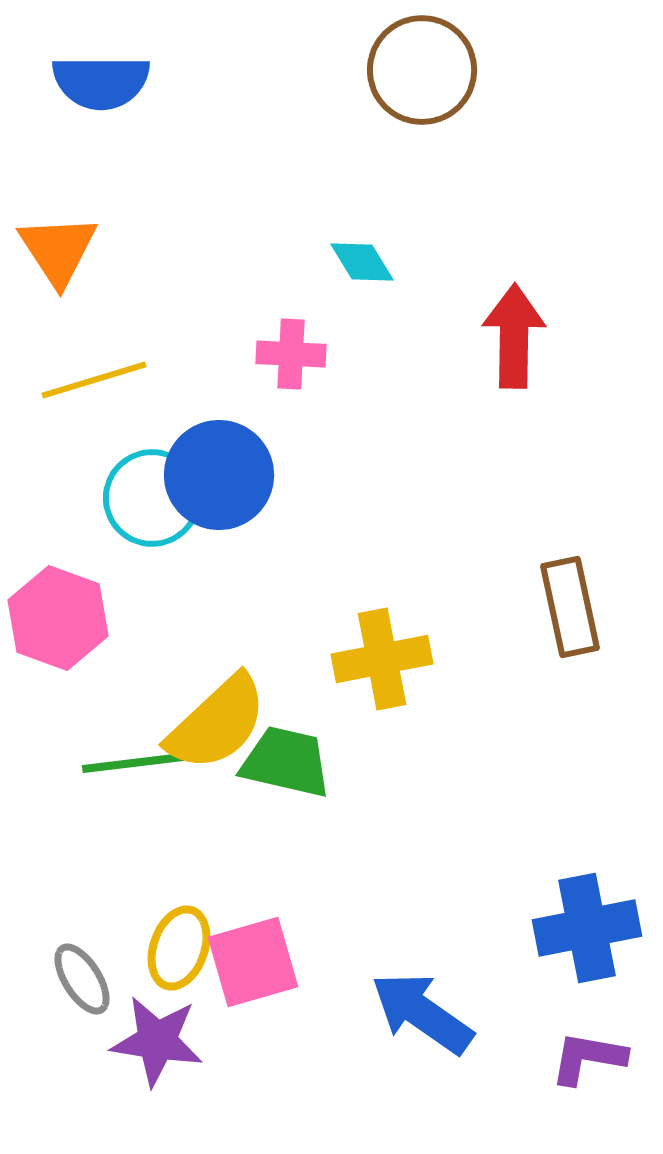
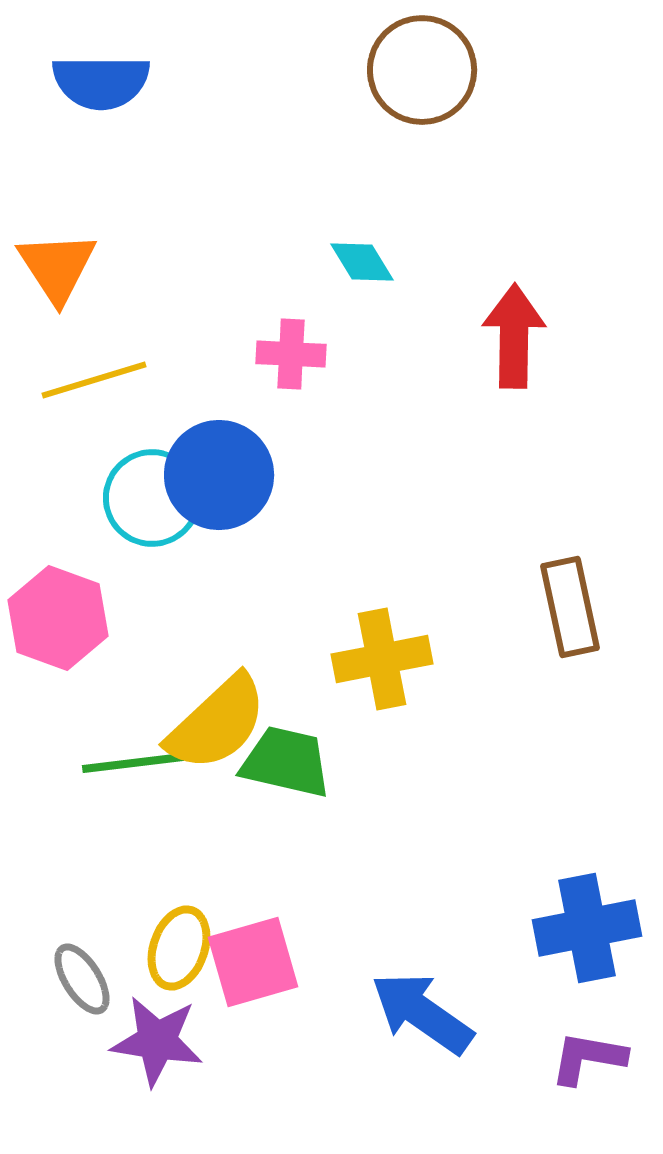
orange triangle: moved 1 px left, 17 px down
